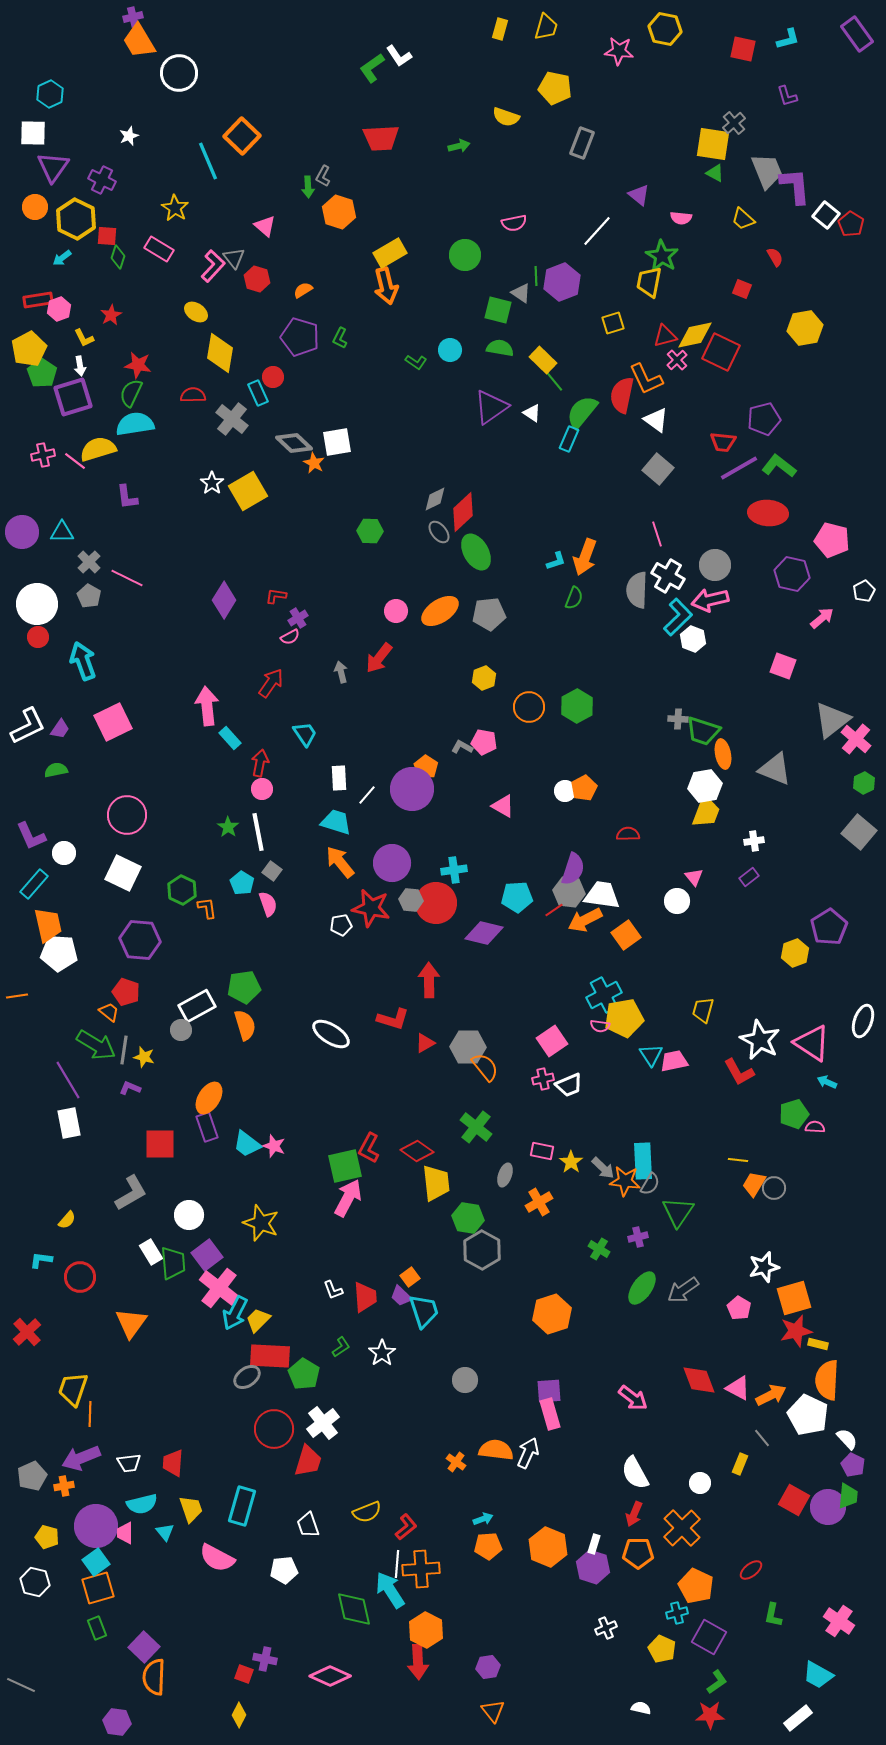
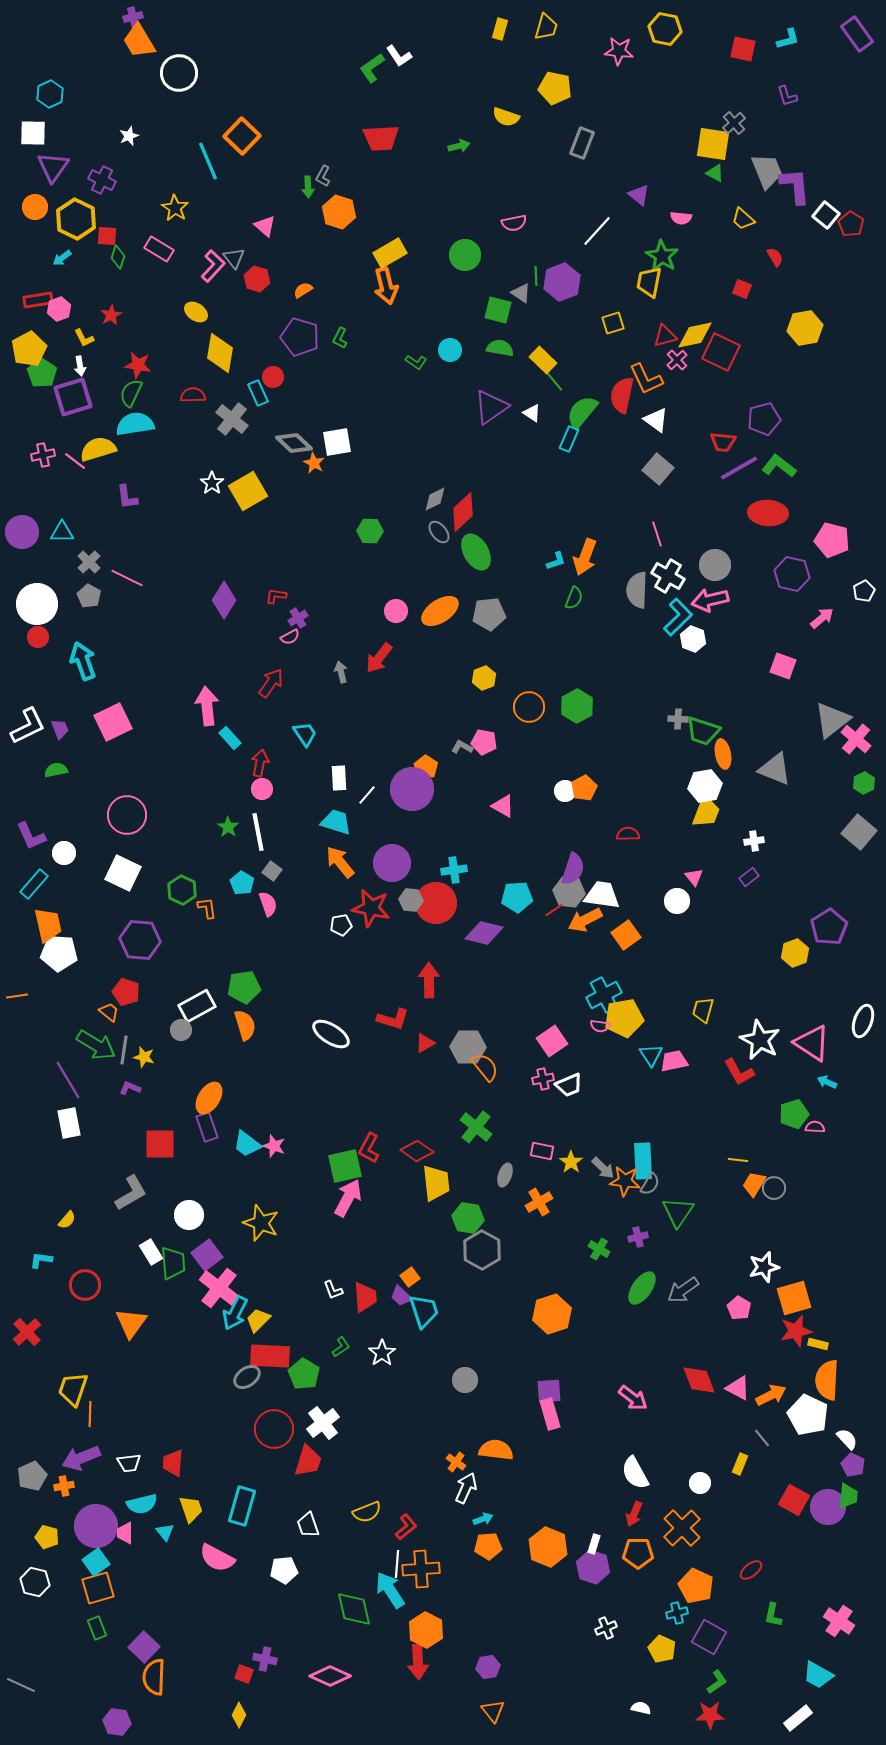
purple trapezoid at (60, 729): rotated 55 degrees counterclockwise
red circle at (80, 1277): moved 5 px right, 8 px down
white arrow at (528, 1453): moved 62 px left, 35 px down
